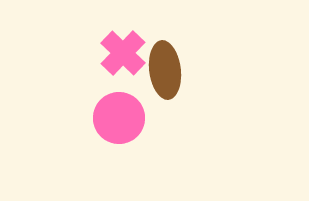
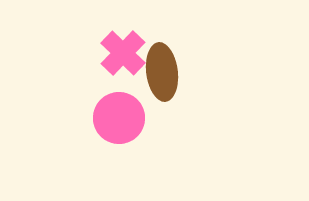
brown ellipse: moved 3 px left, 2 px down
